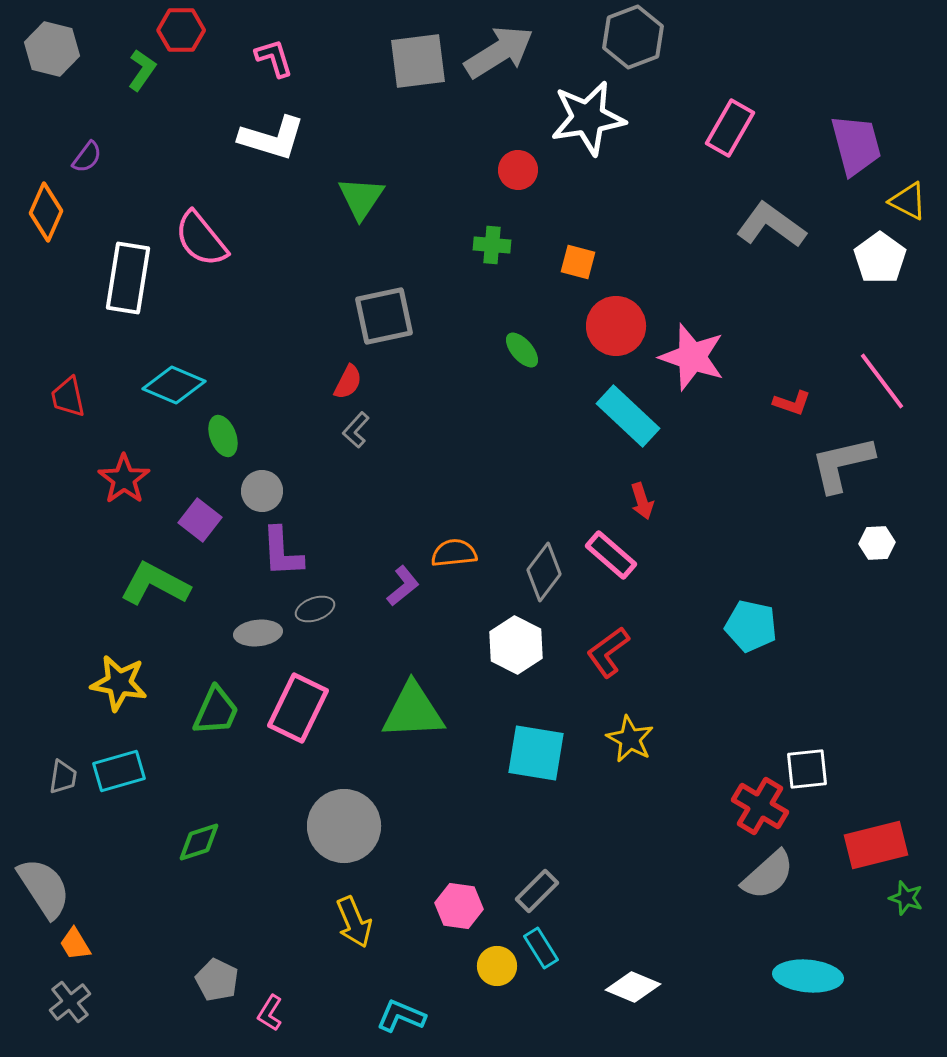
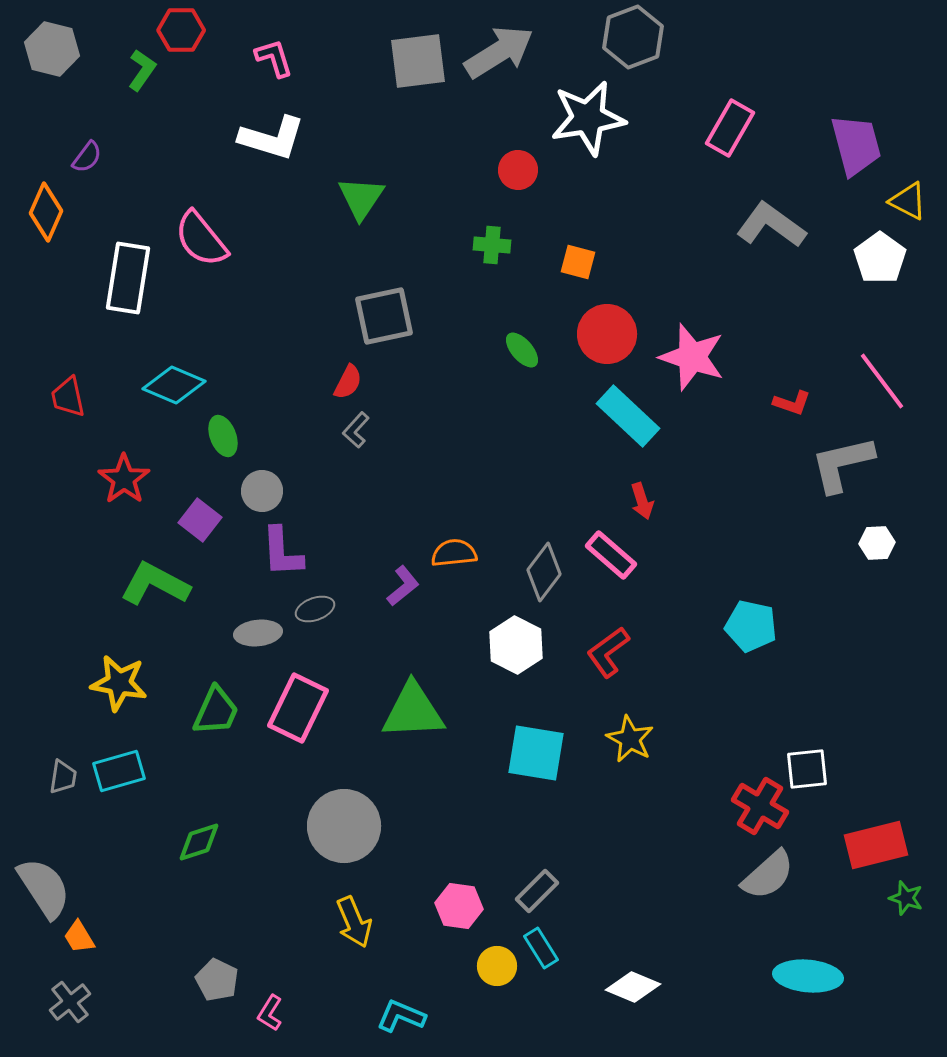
red circle at (616, 326): moved 9 px left, 8 px down
orange trapezoid at (75, 944): moved 4 px right, 7 px up
